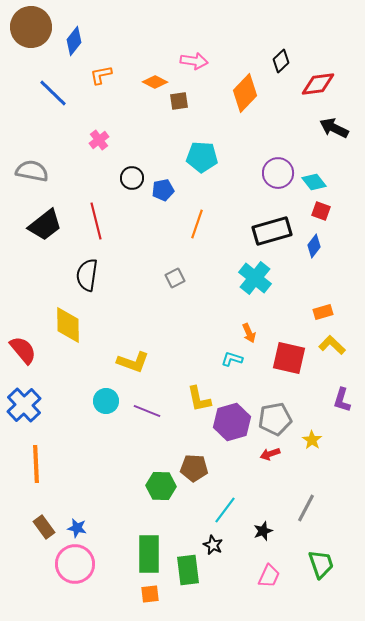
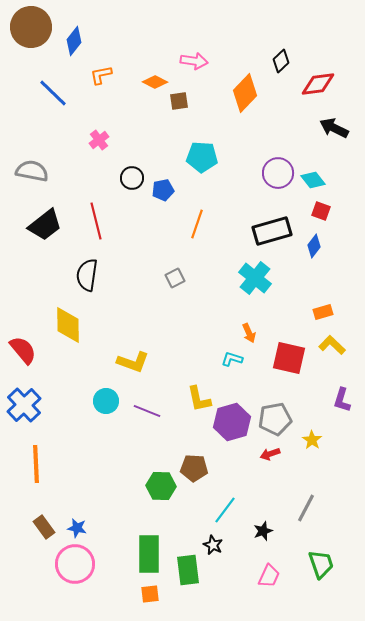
cyan diamond at (314, 182): moved 1 px left, 2 px up
